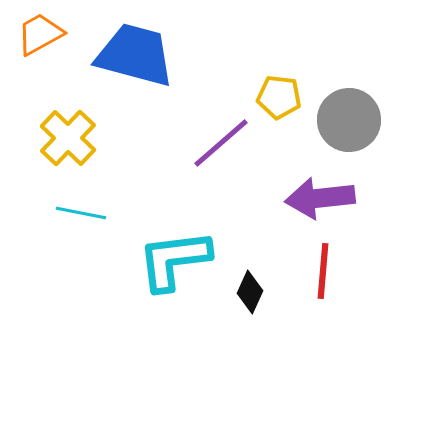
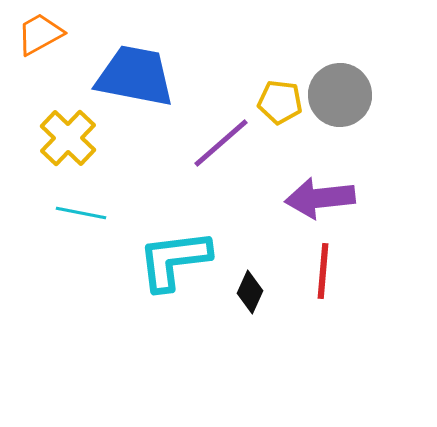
blue trapezoid: moved 21 px down; rotated 4 degrees counterclockwise
yellow pentagon: moved 1 px right, 5 px down
gray circle: moved 9 px left, 25 px up
